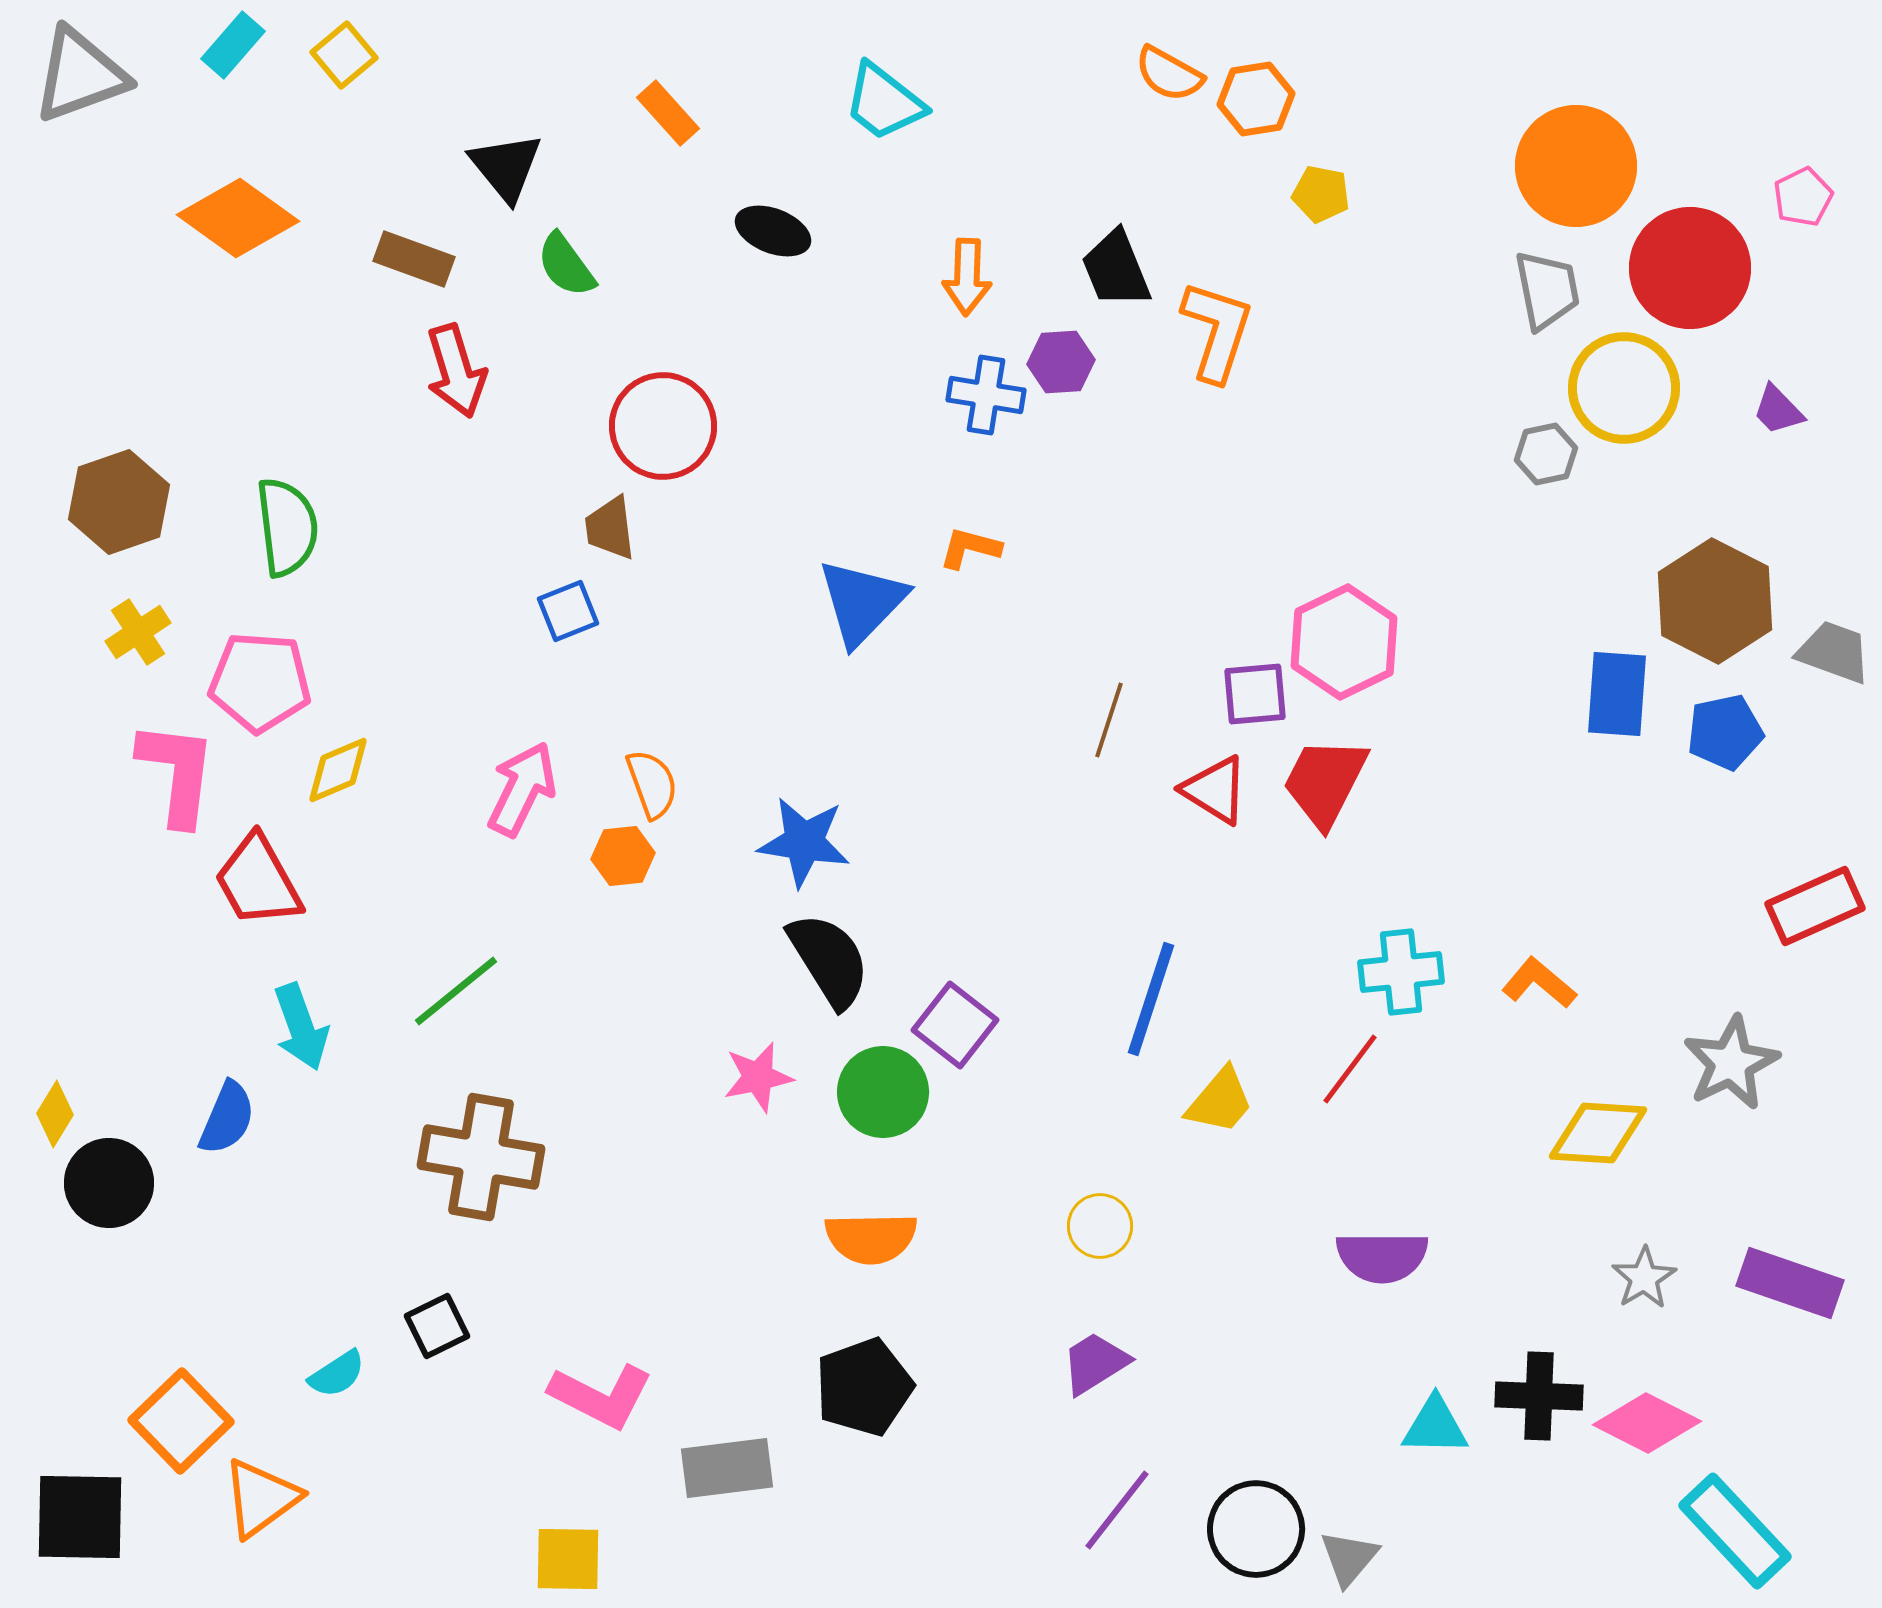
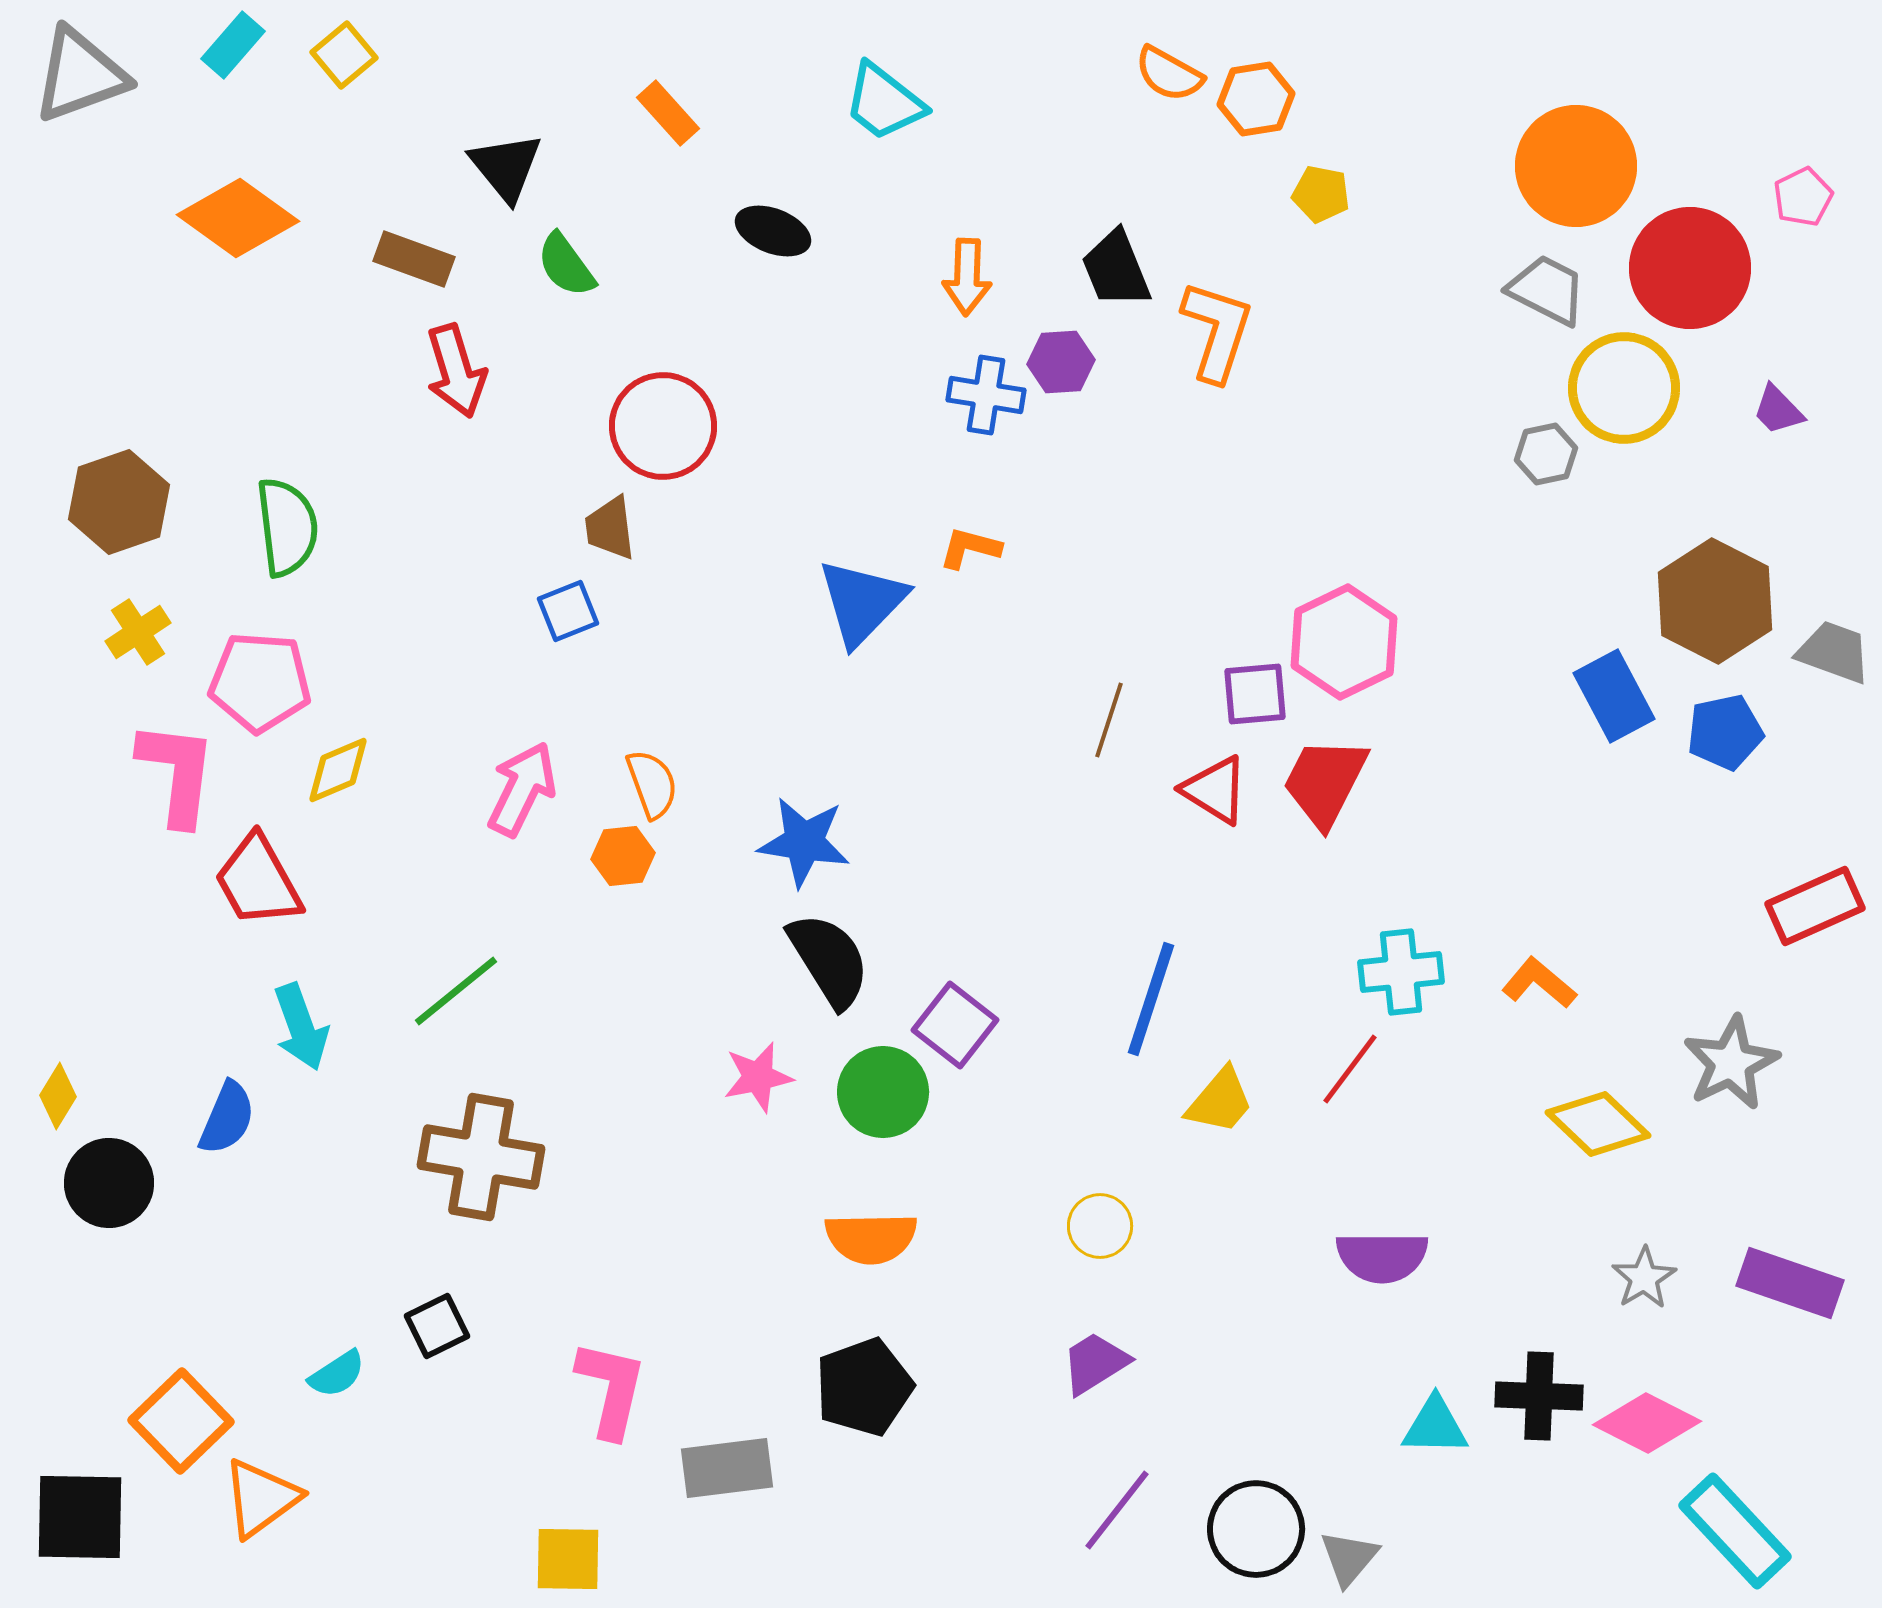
gray trapezoid at (1547, 290): rotated 52 degrees counterclockwise
blue rectangle at (1617, 694): moved 3 px left, 2 px down; rotated 32 degrees counterclockwise
yellow diamond at (55, 1114): moved 3 px right, 18 px up
yellow diamond at (1598, 1133): moved 9 px up; rotated 40 degrees clockwise
pink L-shape at (601, 1396): moved 10 px right, 7 px up; rotated 104 degrees counterclockwise
